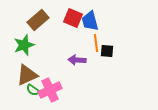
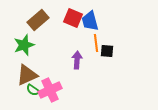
purple arrow: rotated 90 degrees clockwise
